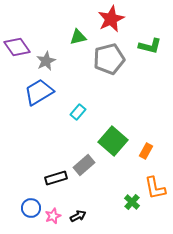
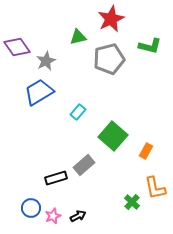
green square: moved 5 px up
